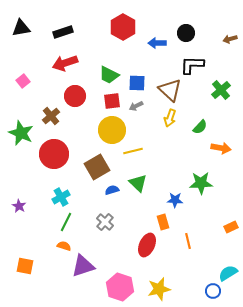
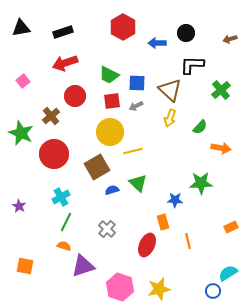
yellow circle at (112, 130): moved 2 px left, 2 px down
gray cross at (105, 222): moved 2 px right, 7 px down
